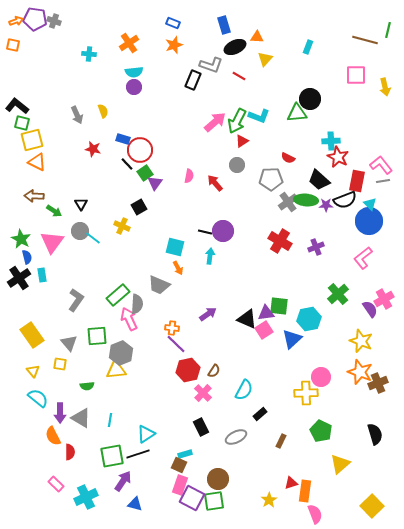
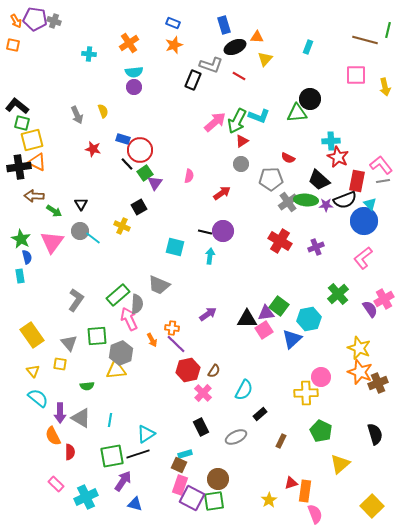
orange arrow at (16, 21): rotated 80 degrees clockwise
gray circle at (237, 165): moved 4 px right, 1 px up
red arrow at (215, 183): moved 7 px right, 10 px down; rotated 96 degrees clockwise
blue circle at (369, 221): moved 5 px left
orange arrow at (178, 268): moved 26 px left, 72 px down
cyan rectangle at (42, 275): moved 22 px left, 1 px down
black cross at (19, 278): moved 111 px up; rotated 25 degrees clockwise
green square at (279, 306): rotated 30 degrees clockwise
black triangle at (247, 319): rotated 25 degrees counterclockwise
yellow star at (361, 341): moved 2 px left, 7 px down
